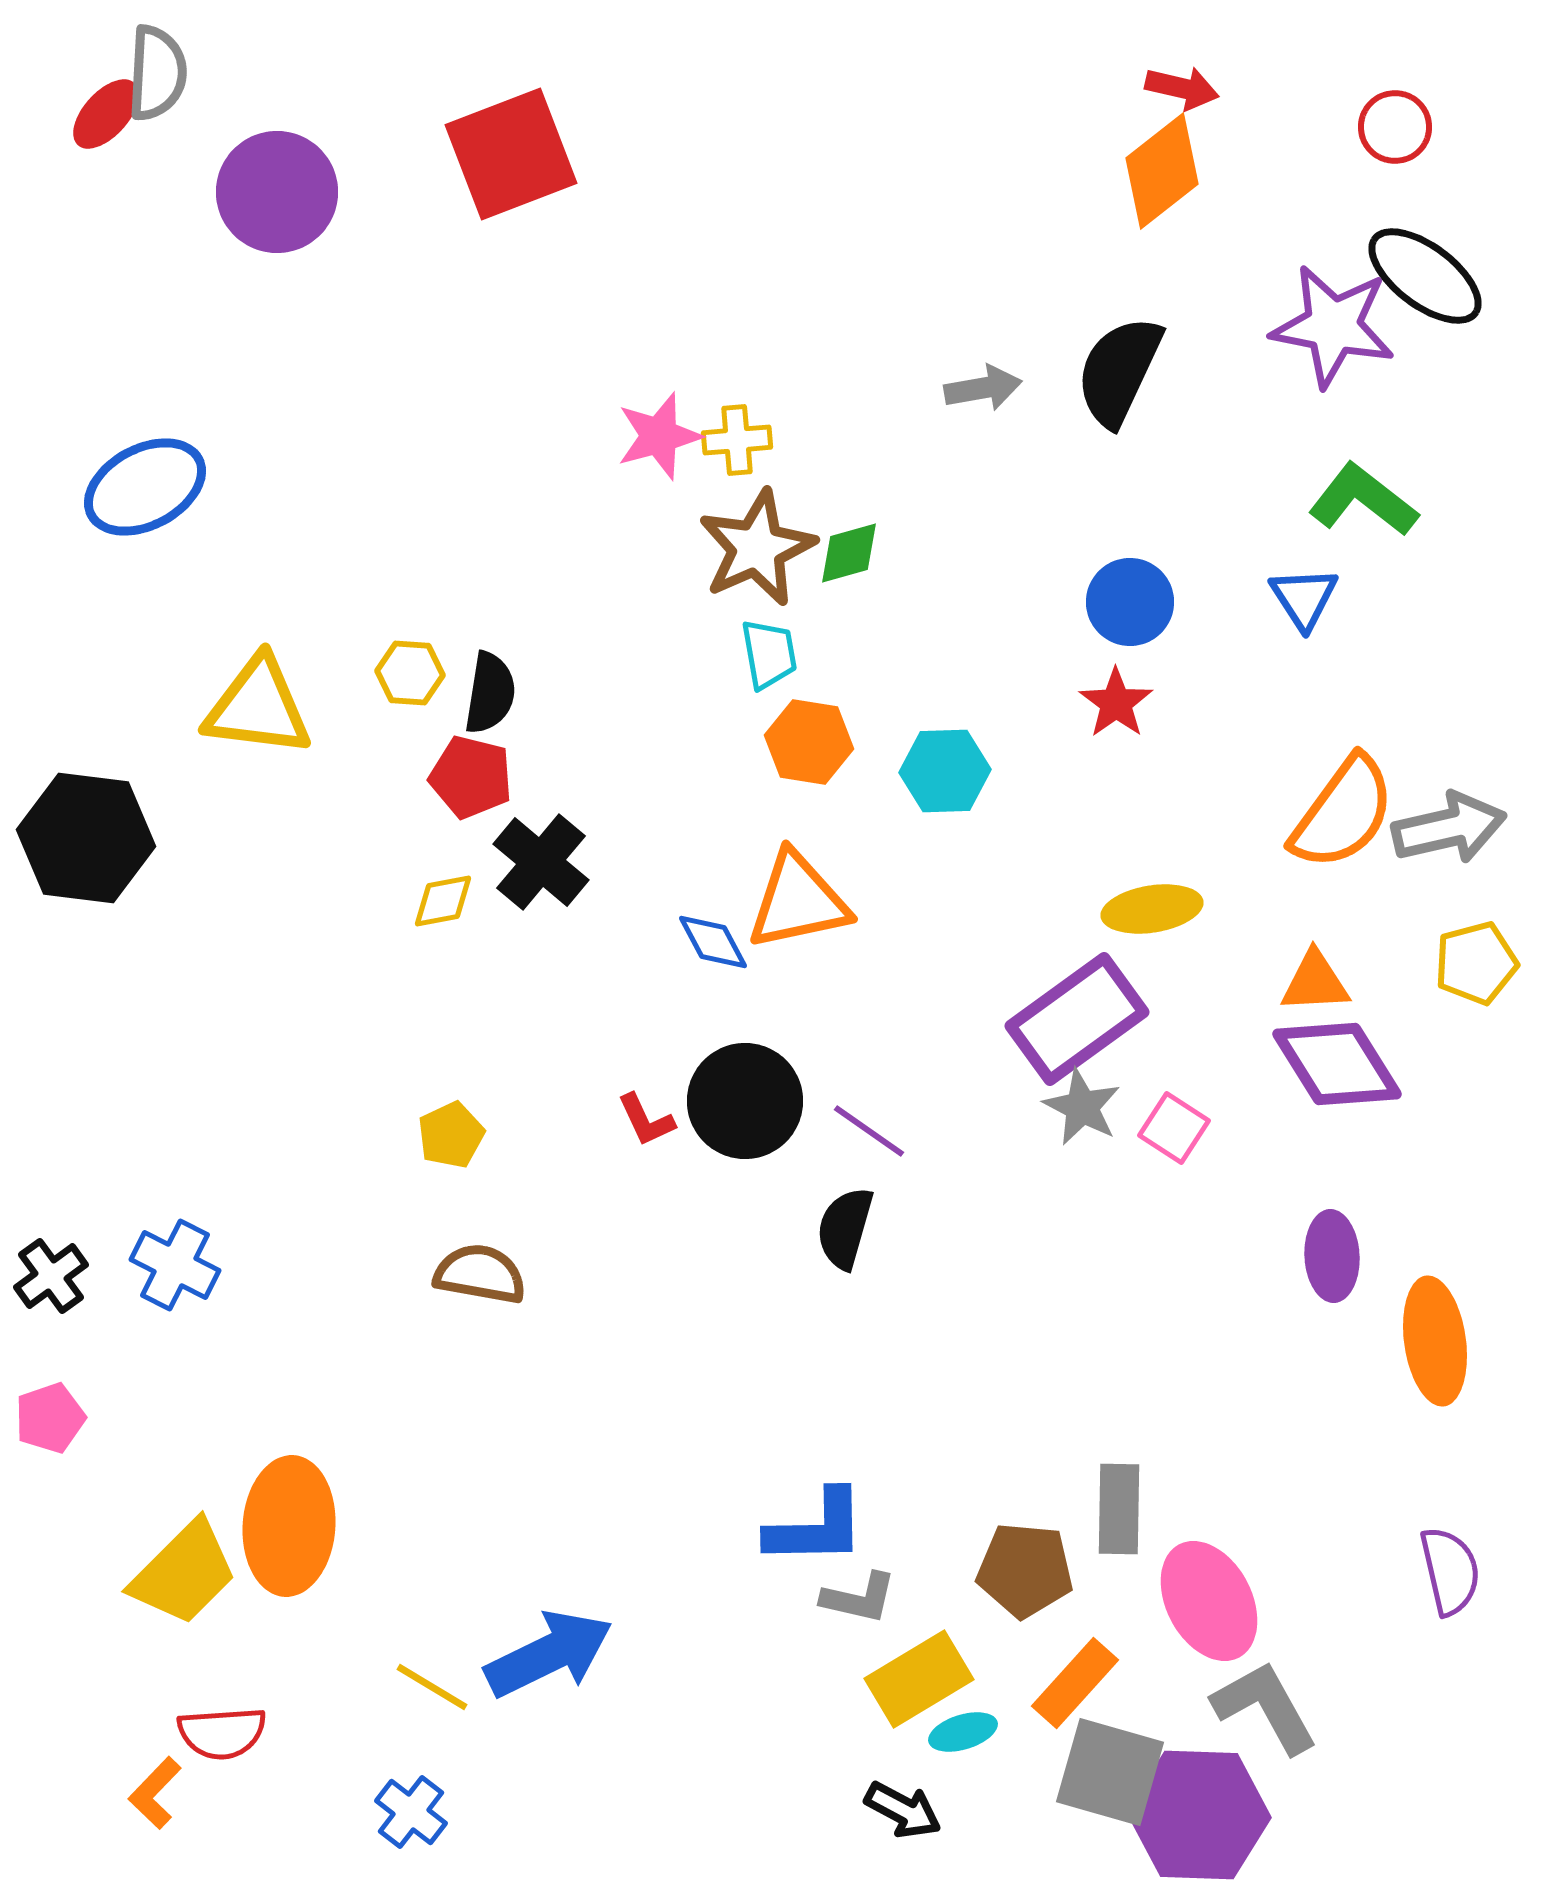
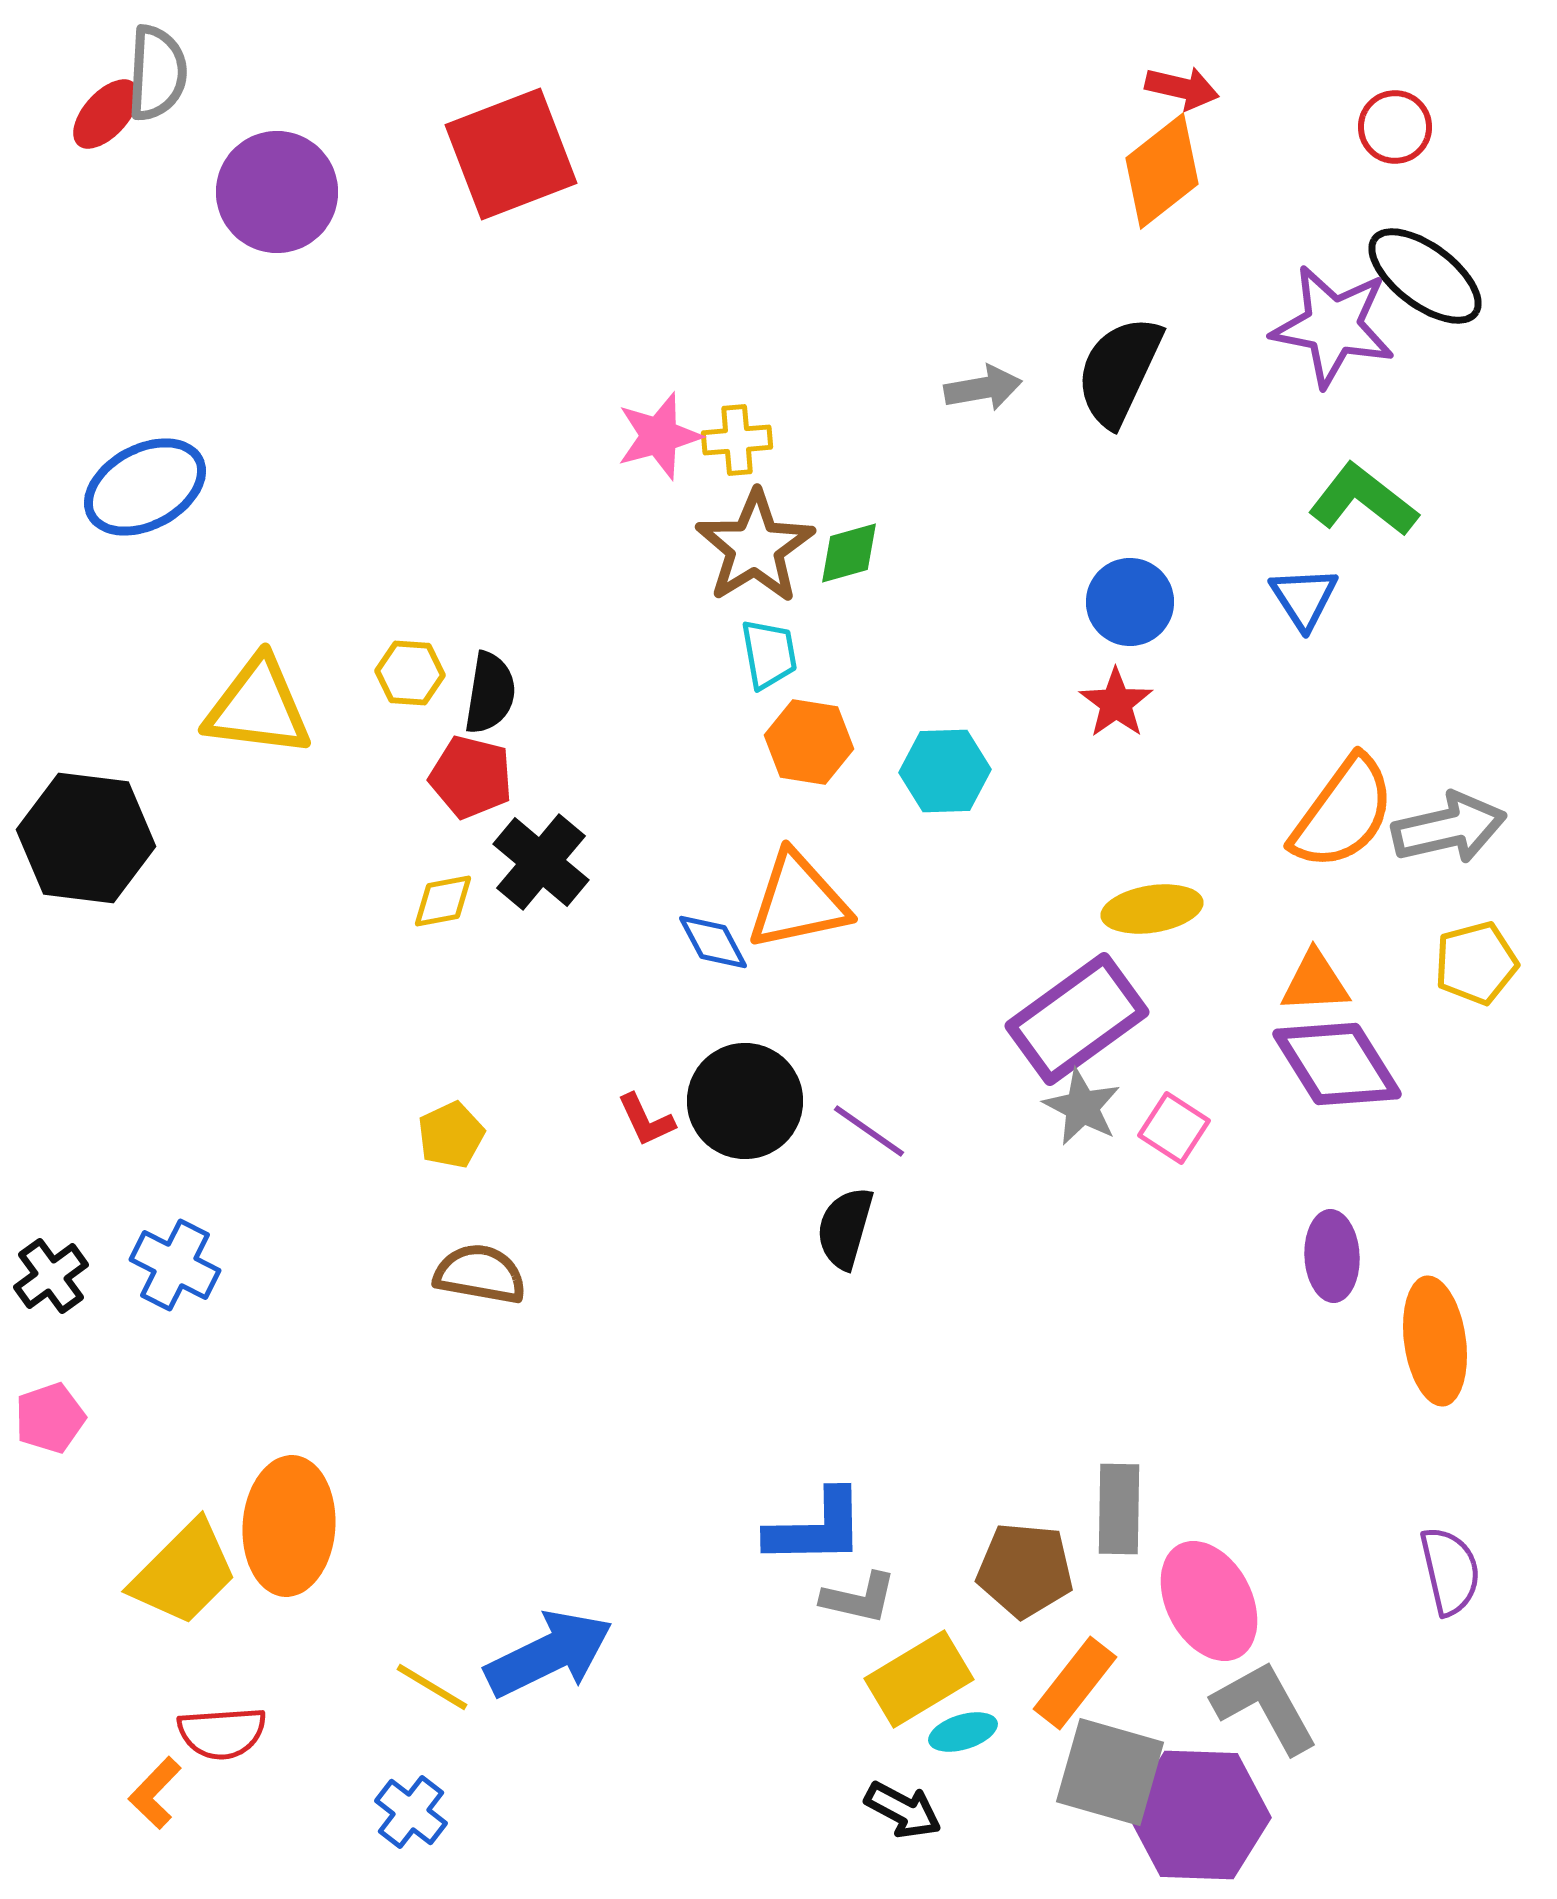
brown star at (757, 548): moved 2 px left, 1 px up; rotated 8 degrees counterclockwise
orange rectangle at (1075, 1683): rotated 4 degrees counterclockwise
